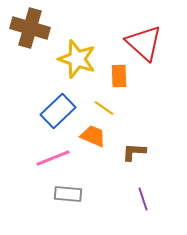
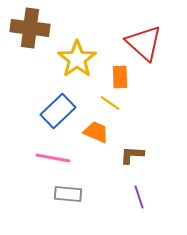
brown cross: rotated 9 degrees counterclockwise
yellow star: rotated 18 degrees clockwise
orange rectangle: moved 1 px right, 1 px down
yellow line: moved 6 px right, 5 px up
orange trapezoid: moved 3 px right, 4 px up
brown L-shape: moved 2 px left, 3 px down
pink line: rotated 32 degrees clockwise
purple line: moved 4 px left, 2 px up
